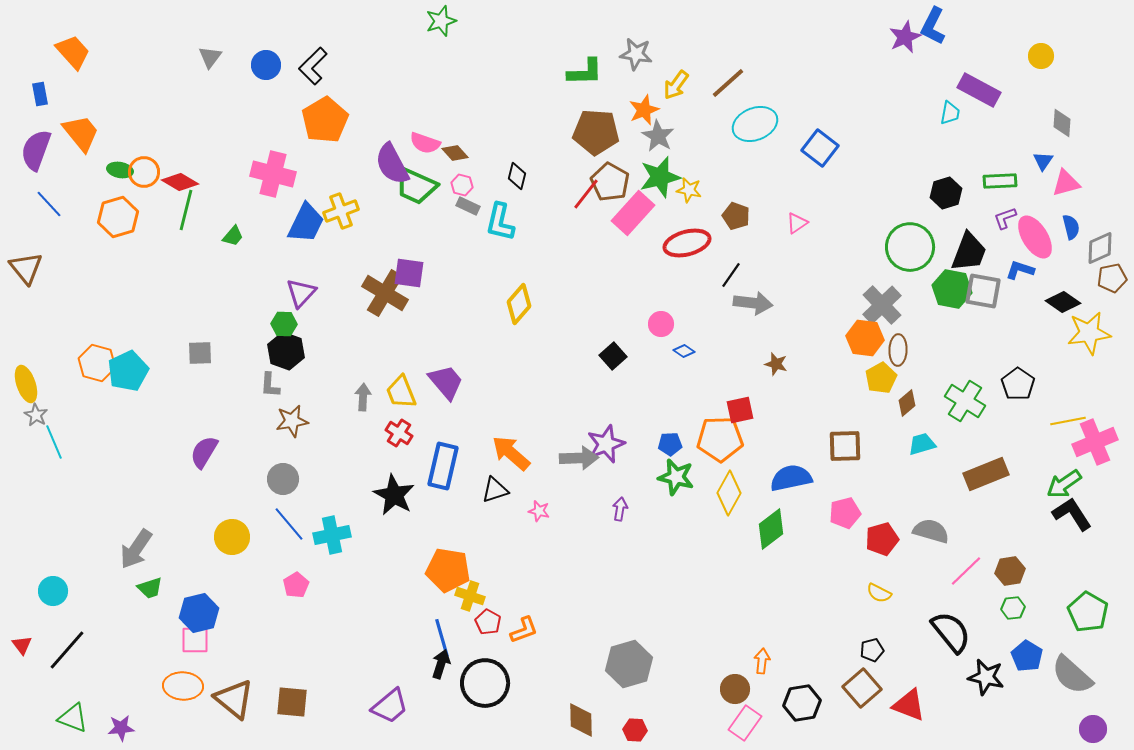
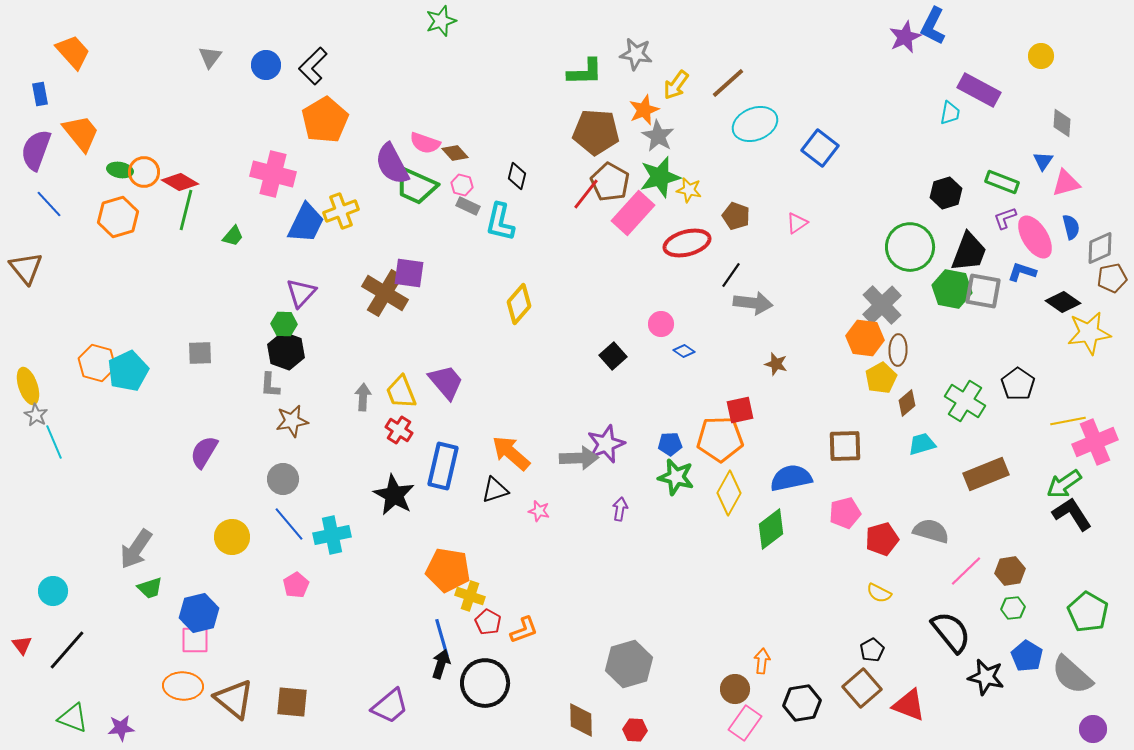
green rectangle at (1000, 181): moved 2 px right, 1 px down; rotated 24 degrees clockwise
blue L-shape at (1020, 270): moved 2 px right, 2 px down
yellow ellipse at (26, 384): moved 2 px right, 2 px down
red cross at (399, 433): moved 3 px up
black pentagon at (872, 650): rotated 15 degrees counterclockwise
